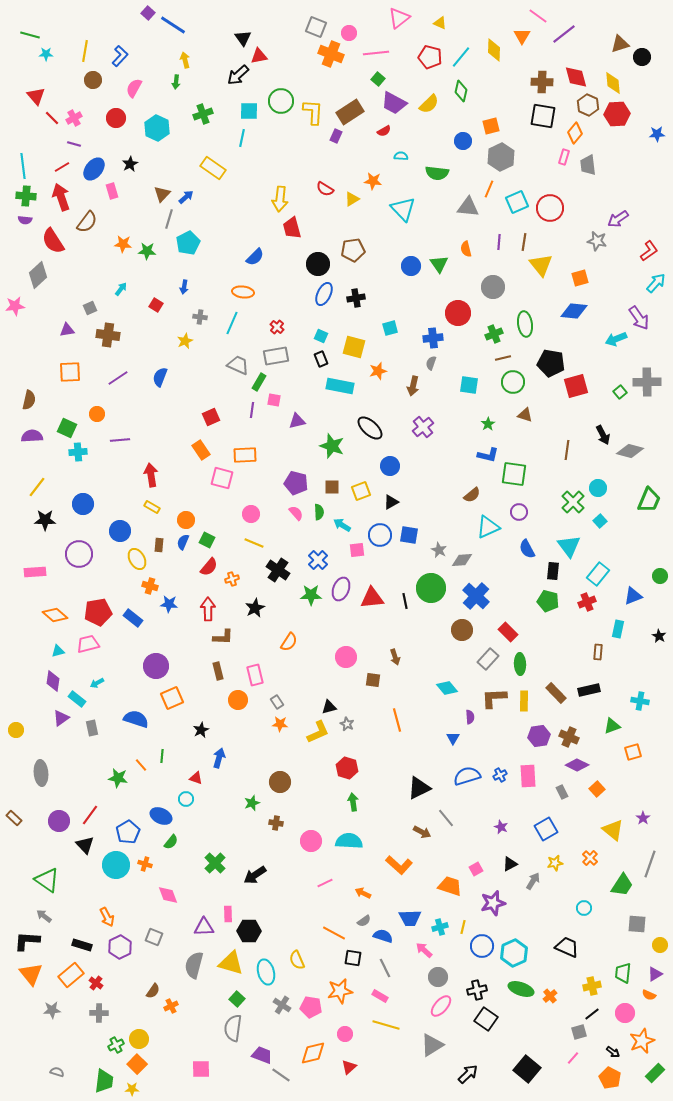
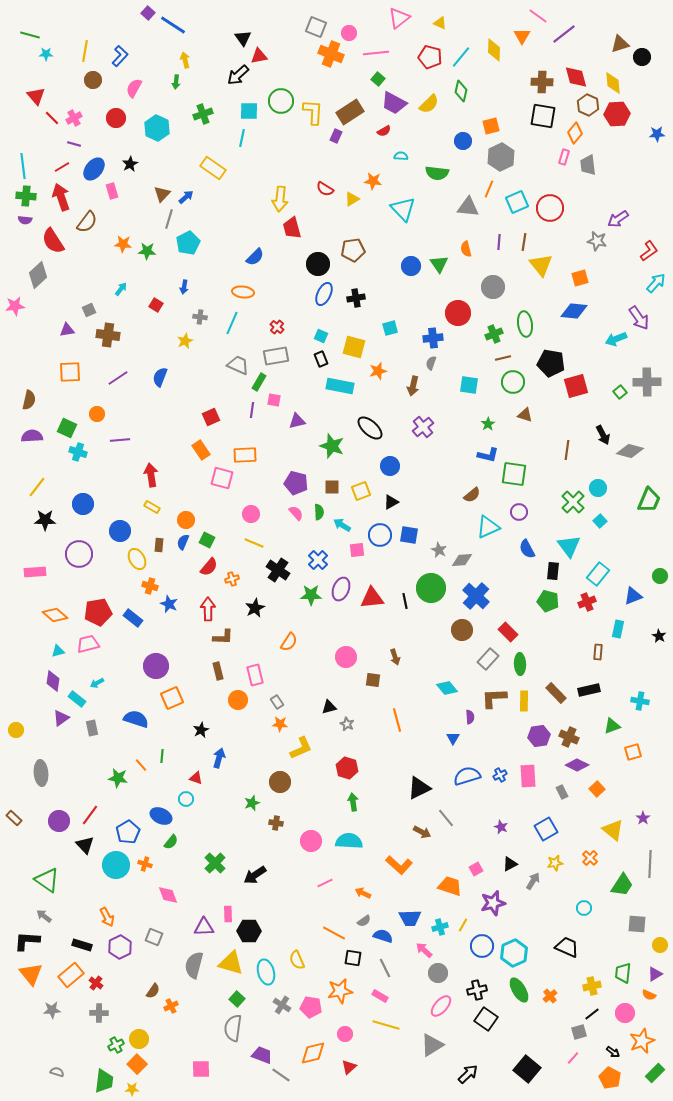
gray square at (90, 308): moved 1 px left, 2 px down
cyan cross at (78, 452): rotated 24 degrees clockwise
blue star at (169, 604): rotated 18 degrees clockwise
yellow L-shape at (318, 732): moved 17 px left, 16 px down
gray line at (650, 864): rotated 16 degrees counterclockwise
yellow line at (463, 927): moved 2 px up; rotated 16 degrees clockwise
gray circle at (438, 977): moved 4 px up
green ellipse at (521, 989): moved 2 px left, 1 px down; rotated 40 degrees clockwise
